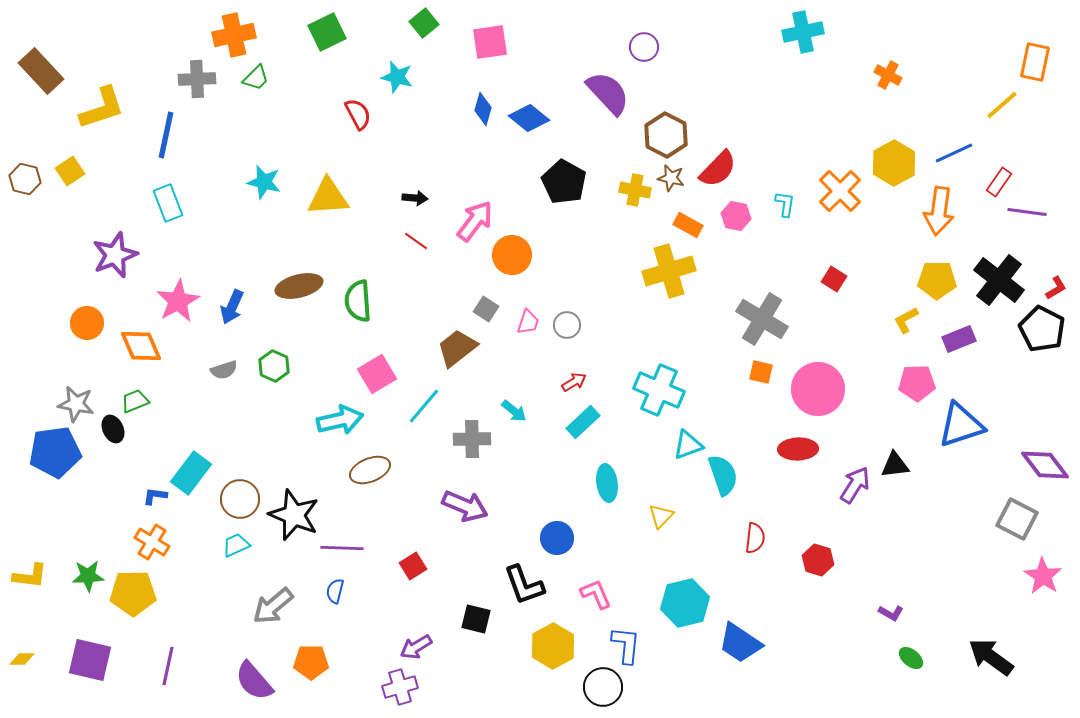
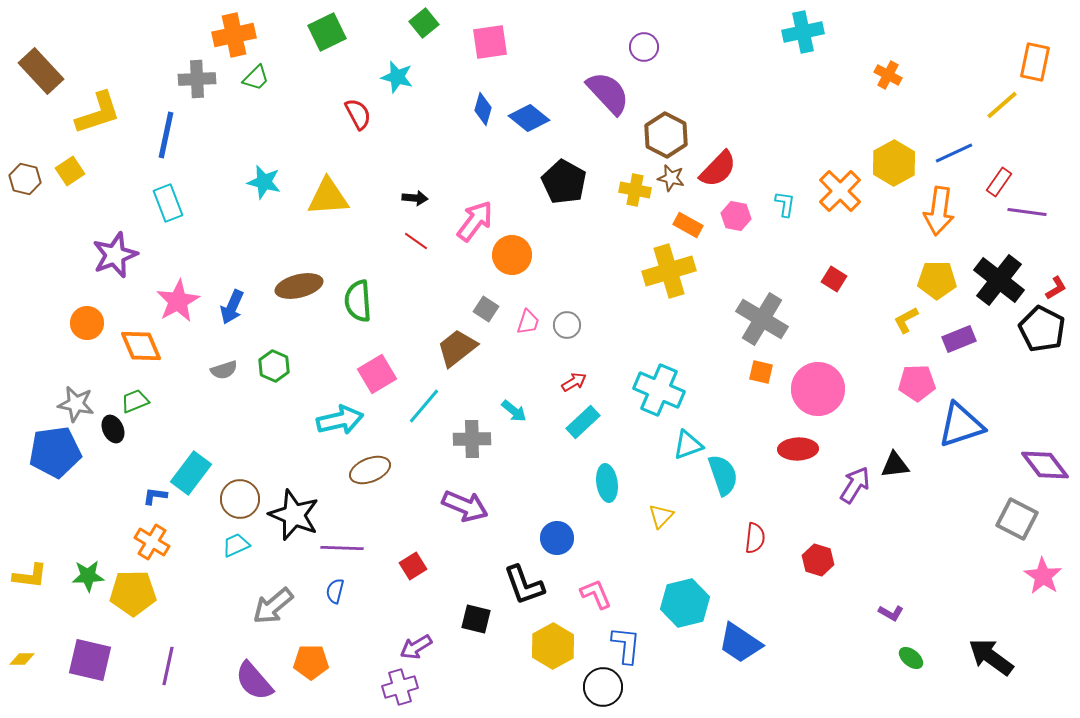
yellow L-shape at (102, 108): moved 4 px left, 5 px down
